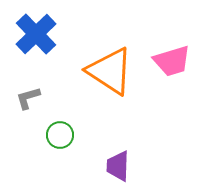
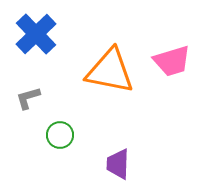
orange triangle: rotated 22 degrees counterclockwise
purple trapezoid: moved 2 px up
